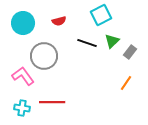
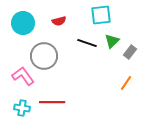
cyan square: rotated 20 degrees clockwise
